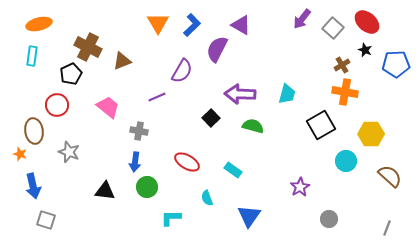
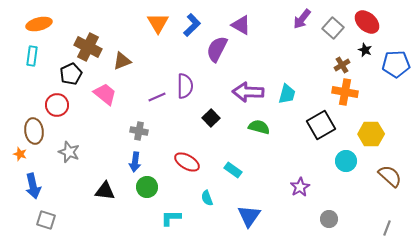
purple semicircle at (182, 71): moved 3 px right, 15 px down; rotated 30 degrees counterclockwise
purple arrow at (240, 94): moved 8 px right, 2 px up
pink trapezoid at (108, 107): moved 3 px left, 13 px up
green semicircle at (253, 126): moved 6 px right, 1 px down
